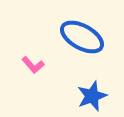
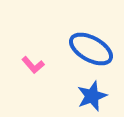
blue ellipse: moved 9 px right, 12 px down
